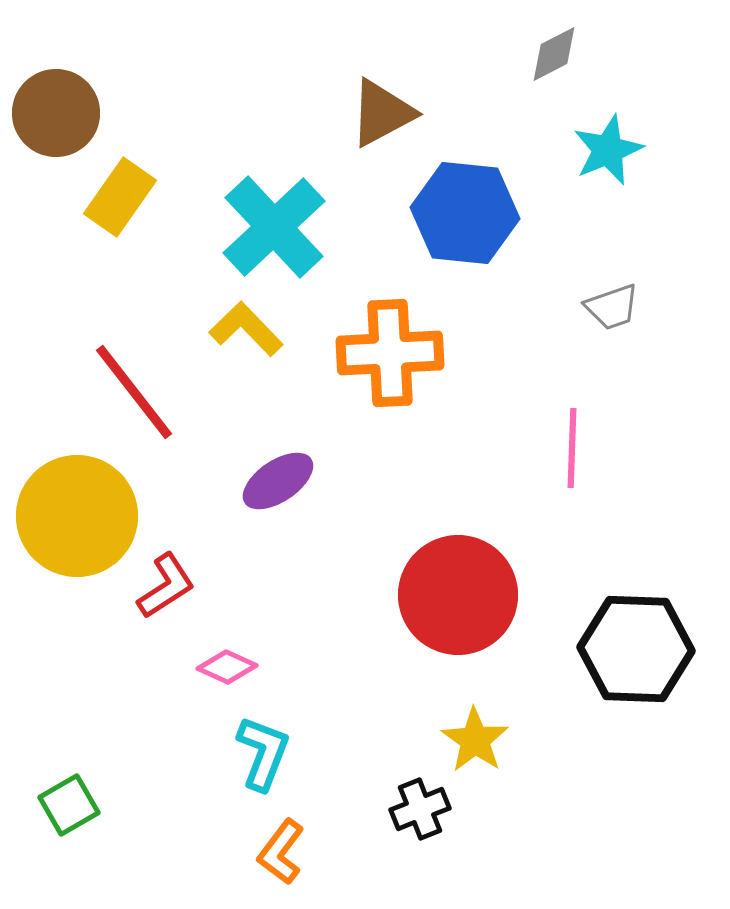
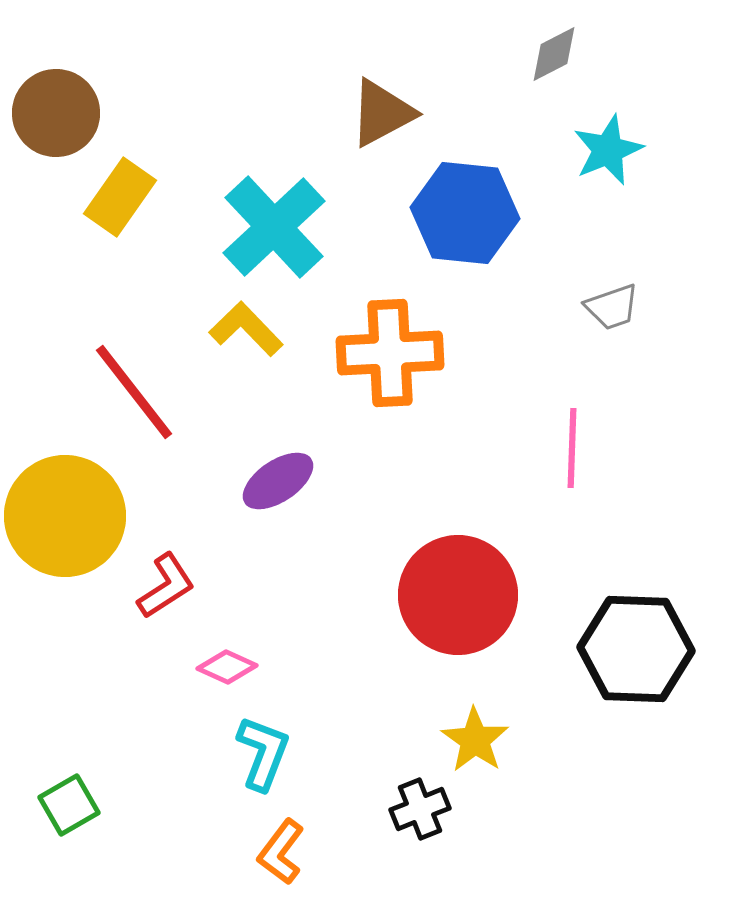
yellow circle: moved 12 px left
